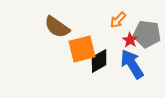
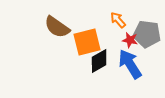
orange arrow: rotated 96 degrees clockwise
red star: rotated 21 degrees counterclockwise
orange square: moved 5 px right, 7 px up
blue arrow: moved 2 px left
